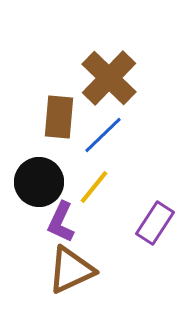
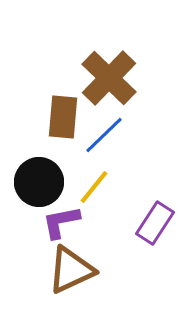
brown rectangle: moved 4 px right
blue line: moved 1 px right
purple L-shape: rotated 54 degrees clockwise
